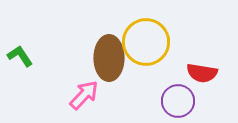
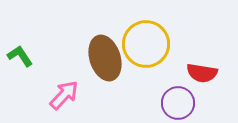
yellow circle: moved 2 px down
brown ellipse: moved 4 px left; rotated 18 degrees counterclockwise
pink arrow: moved 20 px left
purple circle: moved 2 px down
